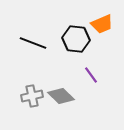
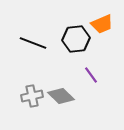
black hexagon: rotated 12 degrees counterclockwise
